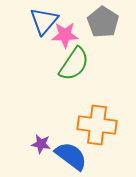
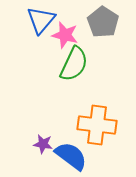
blue triangle: moved 3 px left, 1 px up
pink star: rotated 16 degrees clockwise
green semicircle: rotated 9 degrees counterclockwise
purple star: moved 2 px right
